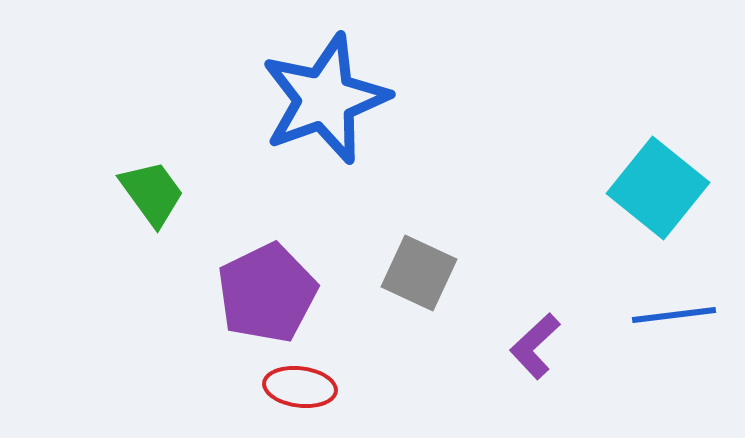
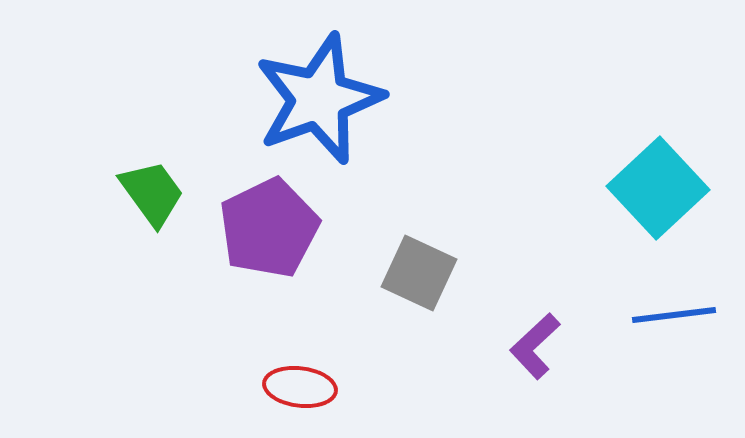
blue star: moved 6 px left
cyan square: rotated 8 degrees clockwise
purple pentagon: moved 2 px right, 65 px up
